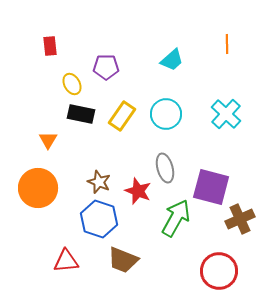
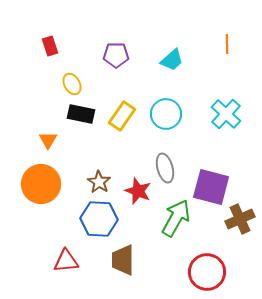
red rectangle: rotated 12 degrees counterclockwise
purple pentagon: moved 10 px right, 12 px up
brown star: rotated 10 degrees clockwise
orange circle: moved 3 px right, 4 px up
blue hexagon: rotated 15 degrees counterclockwise
brown trapezoid: rotated 68 degrees clockwise
red circle: moved 12 px left, 1 px down
